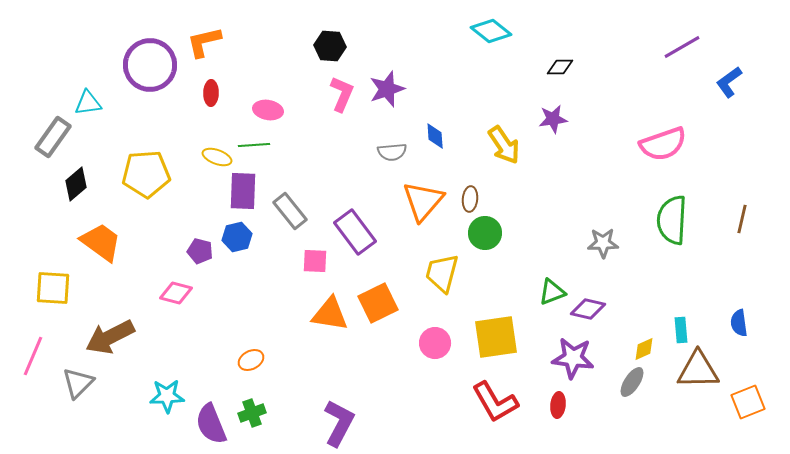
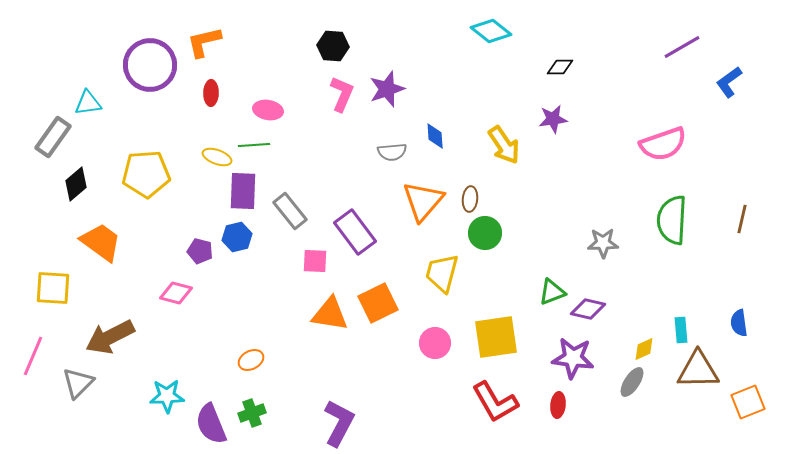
black hexagon at (330, 46): moved 3 px right
